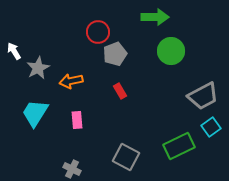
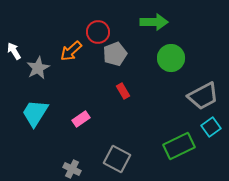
green arrow: moved 1 px left, 5 px down
green circle: moved 7 px down
orange arrow: moved 30 px up; rotated 30 degrees counterclockwise
red rectangle: moved 3 px right
pink rectangle: moved 4 px right, 1 px up; rotated 60 degrees clockwise
gray square: moved 9 px left, 2 px down
